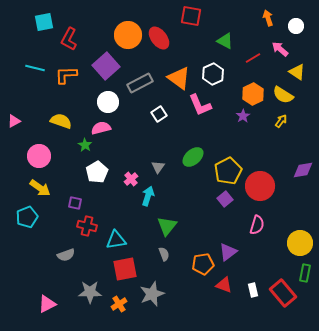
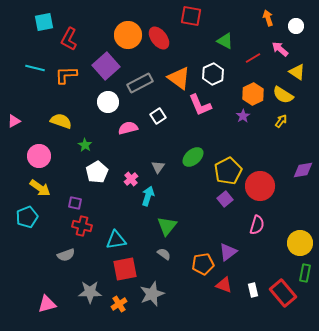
white square at (159, 114): moved 1 px left, 2 px down
pink semicircle at (101, 128): moved 27 px right
red cross at (87, 226): moved 5 px left
gray semicircle at (164, 254): rotated 32 degrees counterclockwise
pink triangle at (47, 304): rotated 12 degrees clockwise
